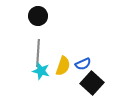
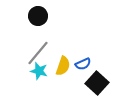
gray line: rotated 36 degrees clockwise
cyan star: moved 2 px left
black square: moved 5 px right
